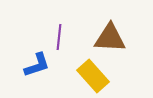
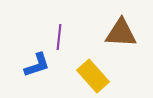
brown triangle: moved 11 px right, 5 px up
